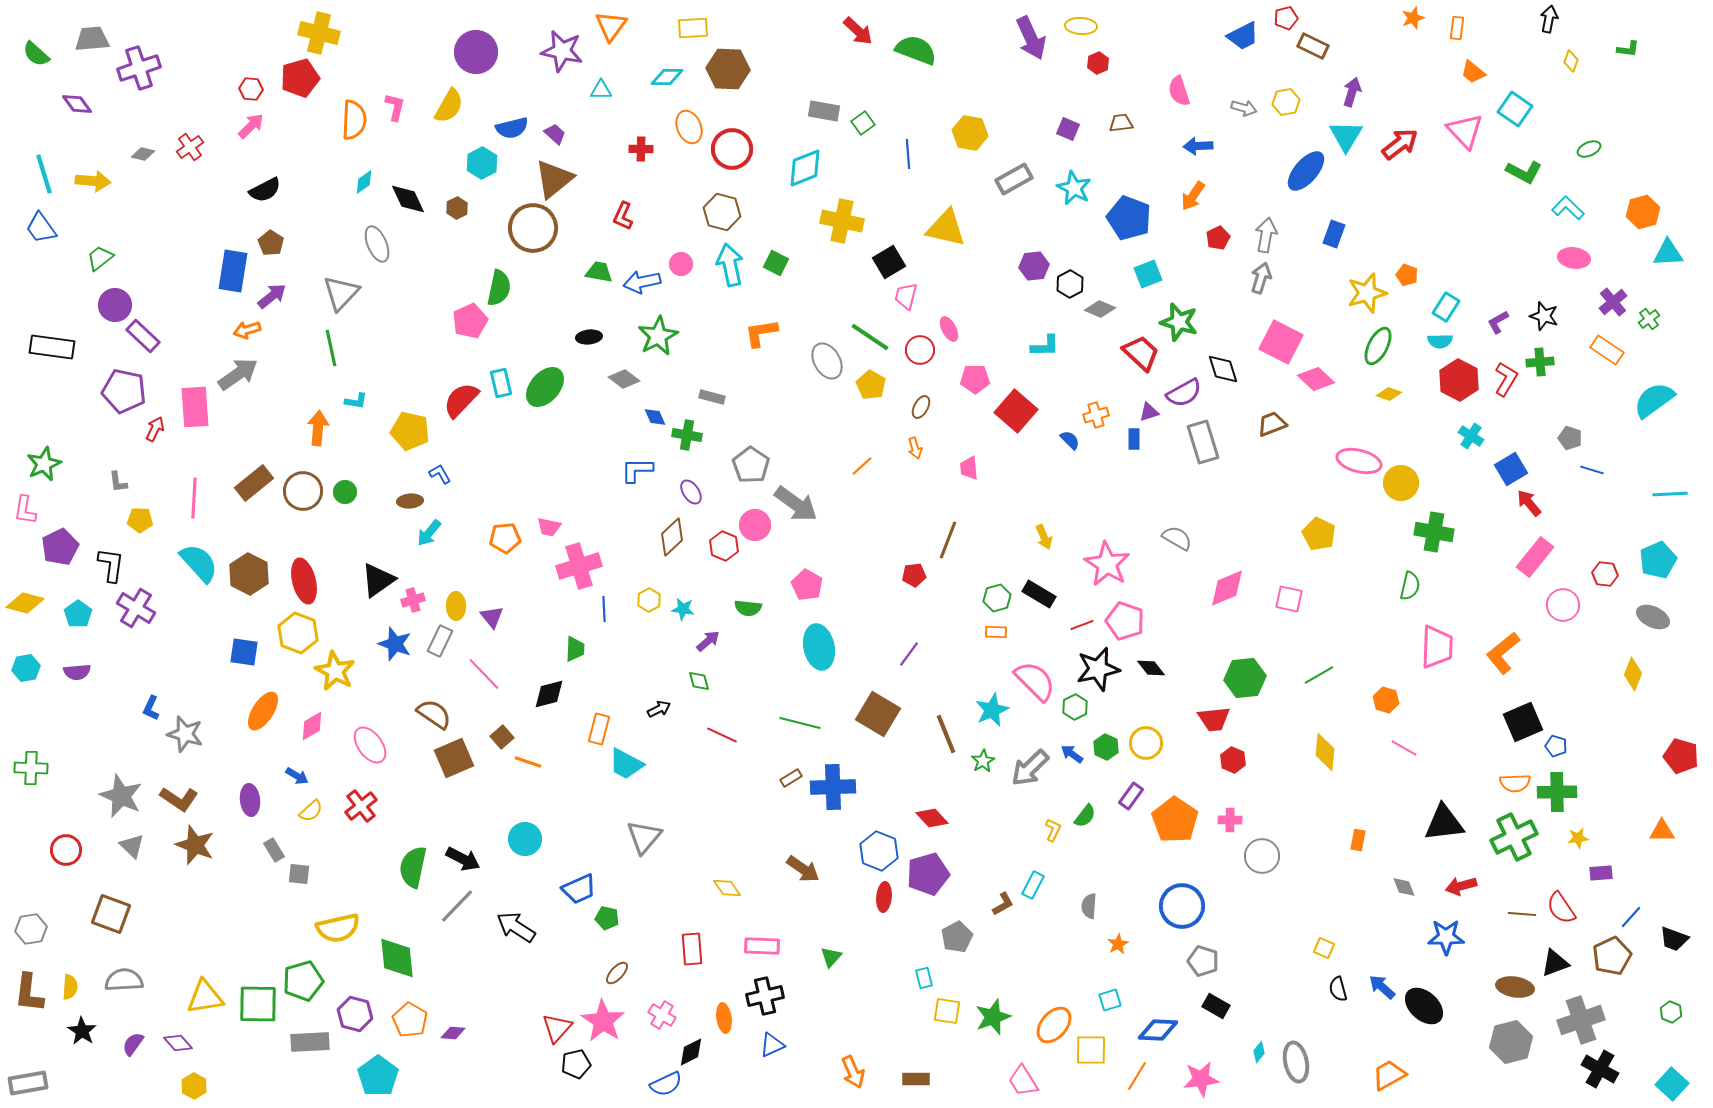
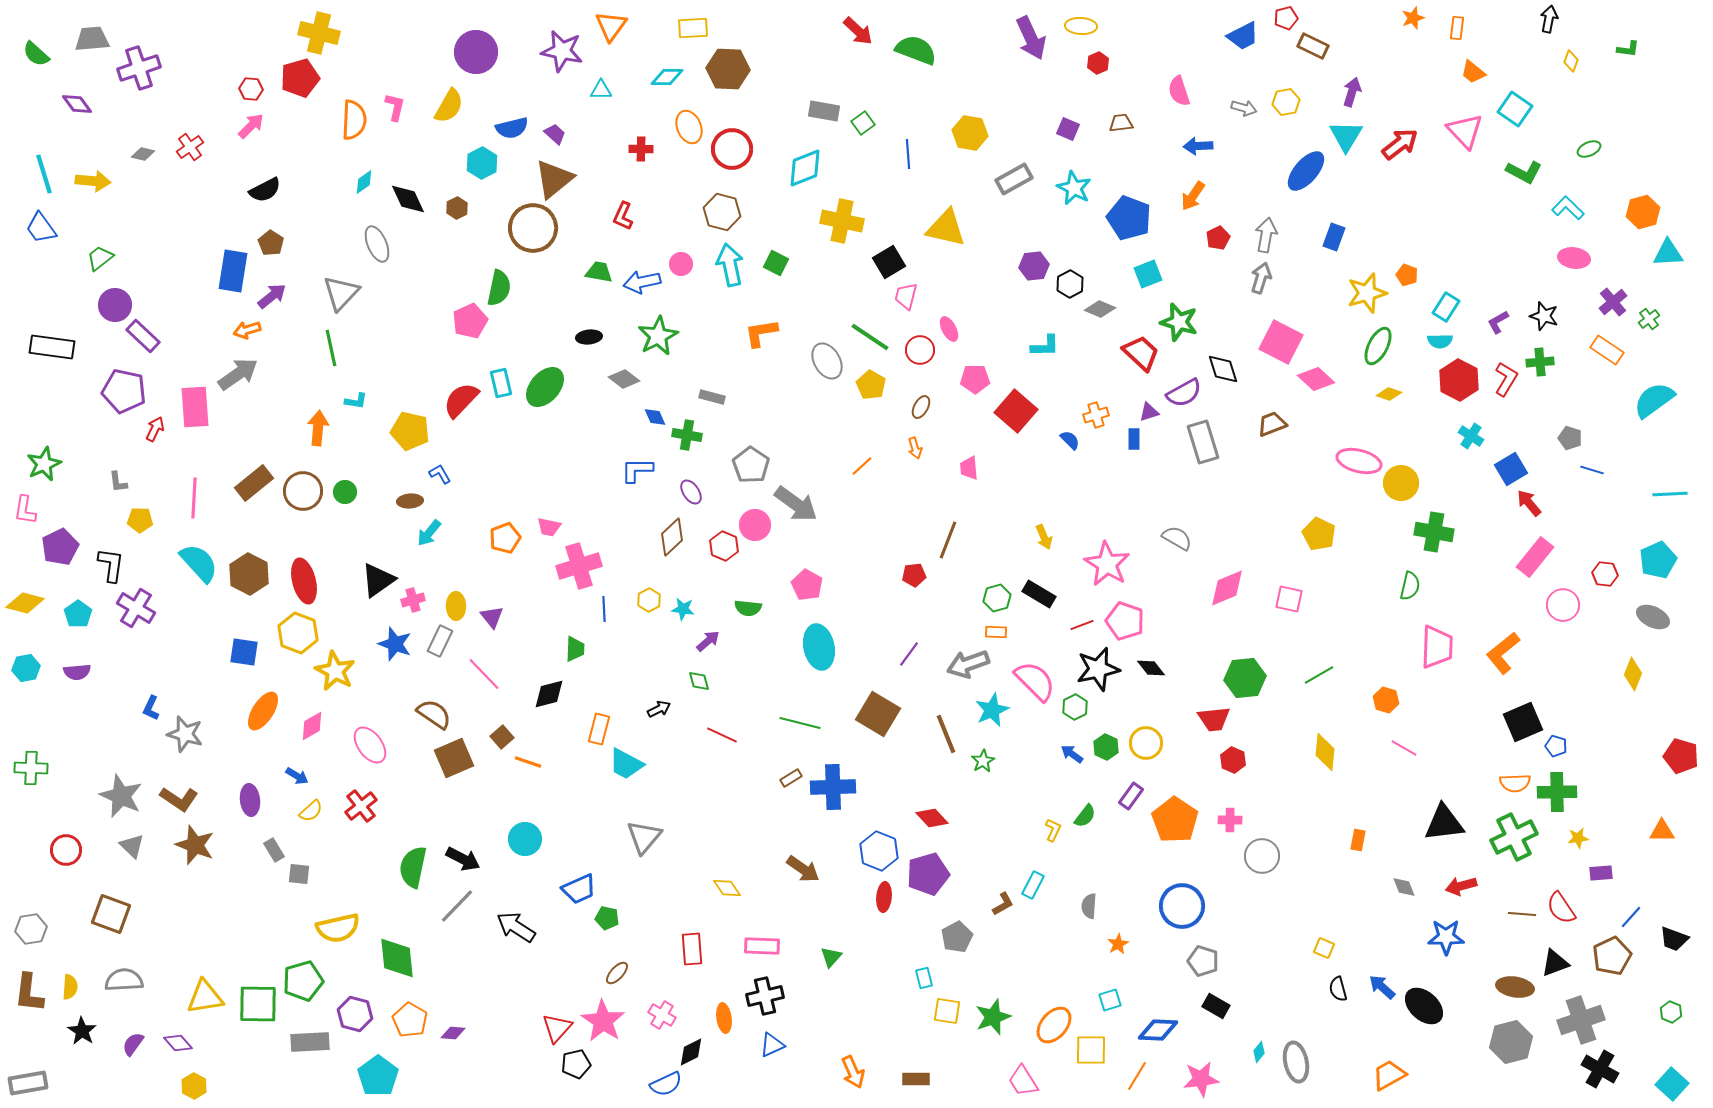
blue rectangle at (1334, 234): moved 3 px down
orange pentagon at (505, 538): rotated 16 degrees counterclockwise
gray arrow at (1030, 768): moved 62 px left, 104 px up; rotated 24 degrees clockwise
